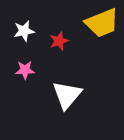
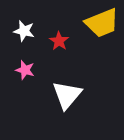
white star: rotated 25 degrees clockwise
red star: rotated 18 degrees counterclockwise
pink star: rotated 18 degrees clockwise
